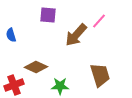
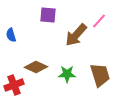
green star: moved 7 px right, 12 px up
